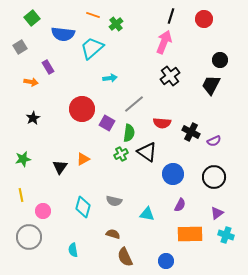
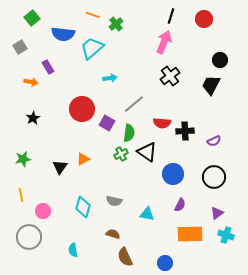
black cross at (191, 132): moved 6 px left, 1 px up; rotated 30 degrees counterclockwise
blue circle at (166, 261): moved 1 px left, 2 px down
